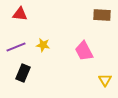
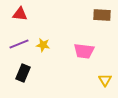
purple line: moved 3 px right, 3 px up
pink trapezoid: rotated 55 degrees counterclockwise
